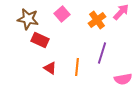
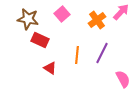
purple line: rotated 10 degrees clockwise
orange line: moved 12 px up
pink semicircle: rotated 108 degrees counterclockwise
